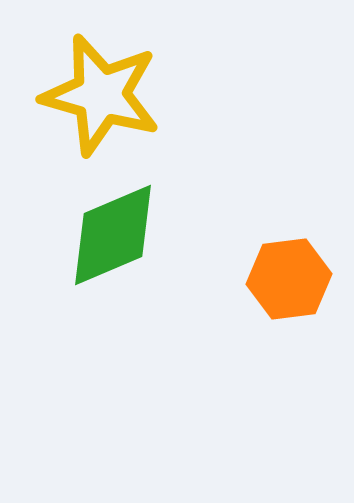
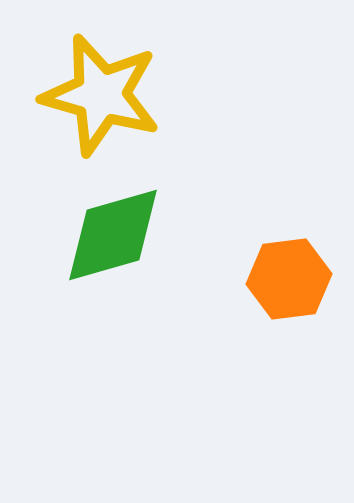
green diamond: rotated 7 degrees clockwise
